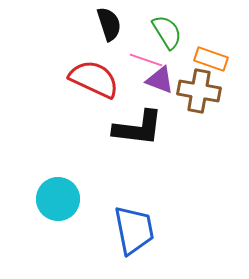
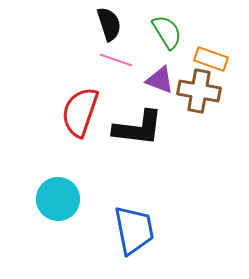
pink line: moved 30 px left
red semicircle: moved 14 px left, 33 px down; rotated 96 degrees counterclockwise
